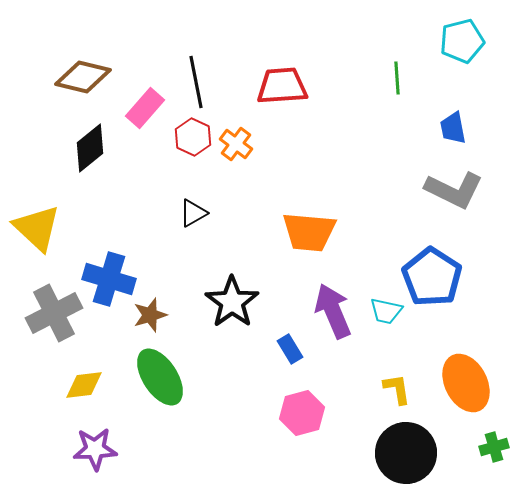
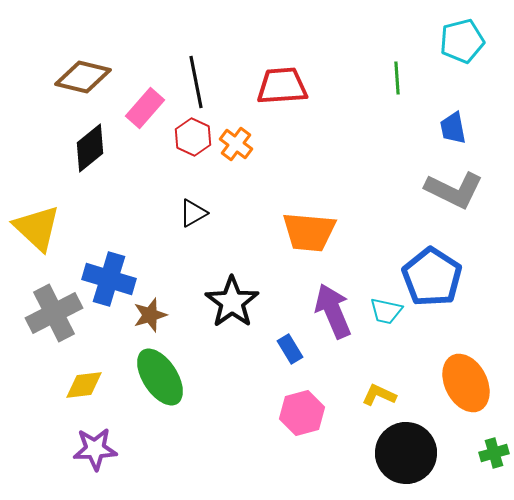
yellow L-shape: moved 18 px left, 6 px down; rotated 56 degrees counterclockwise
green cross: moved 6 px down
